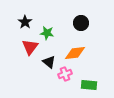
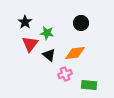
red triangle: moved 3 px up
black triangle: moved 7 px up
